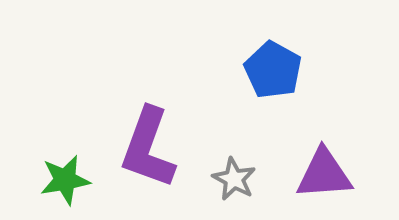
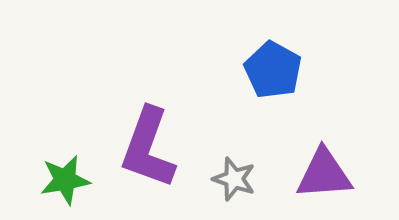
gray star: rotated 9 degrees counterclockwise
